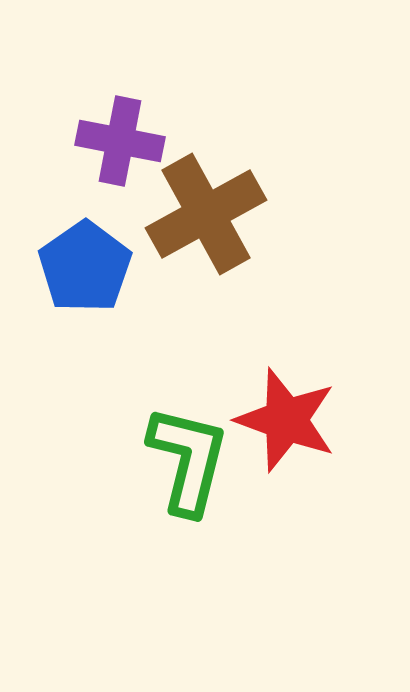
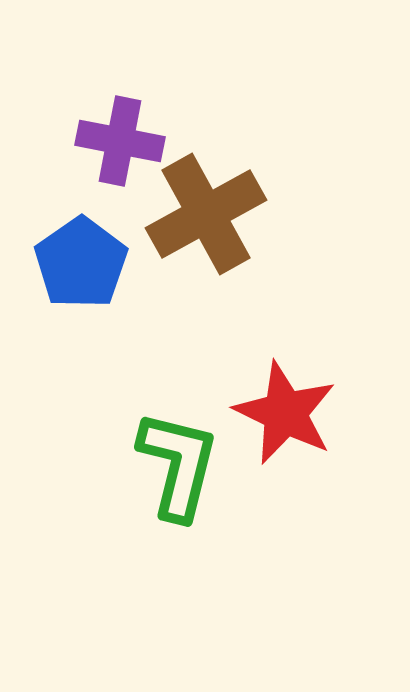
blue pentagon: moved 4 px left, 4 px up
red star: moved 1 px left, 7 px up; rotated 6 degrees clockwise
green L-shape: moved 10 px left, 5 px down
